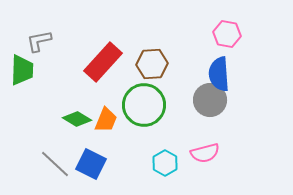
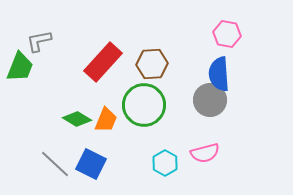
green trapezoid: moved 2 px left, 3 px up; rotated 20 degrees clockwise
